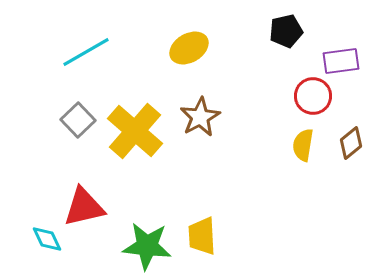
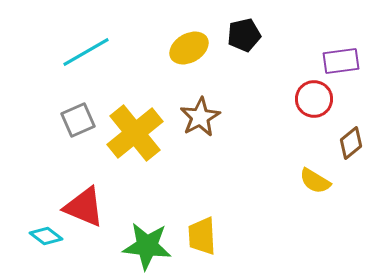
black pentagon: moved 42 px left, 4 px down
red circle: moved 1 px right, 3 px down
gray square: rotated 20 degrees clockwise
yellow cross: moved 2 px down; rotated 10 degrees clockwise
yellow semicircle: moved 12 px right, 36 px down; rotated 68 degrees counterclockwise
red triangle: rotated 36 degrees clockwise
cyan diamond: moved 1 px left, 3 px up; rotated 28 degrees counterclockwise
